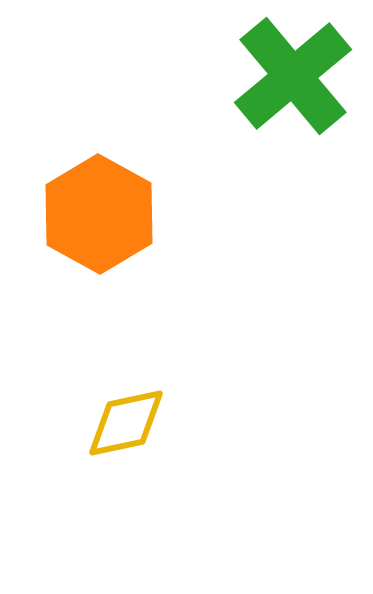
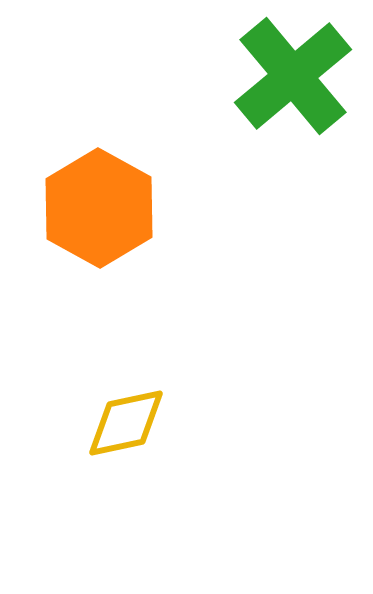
orange hexagon: moved 6 px up
